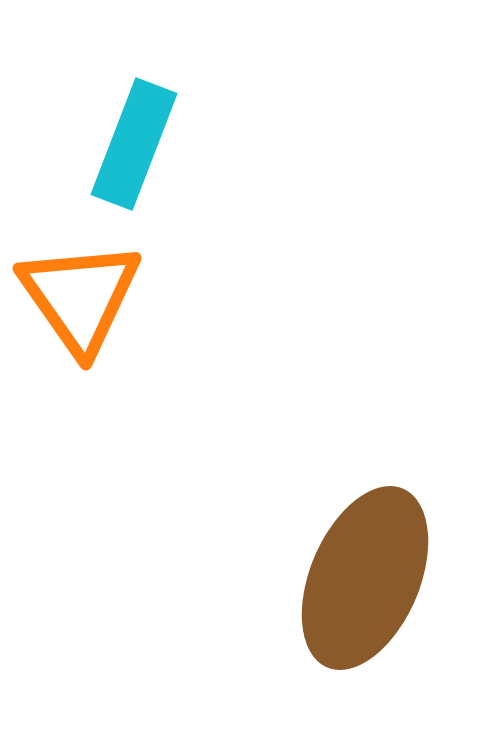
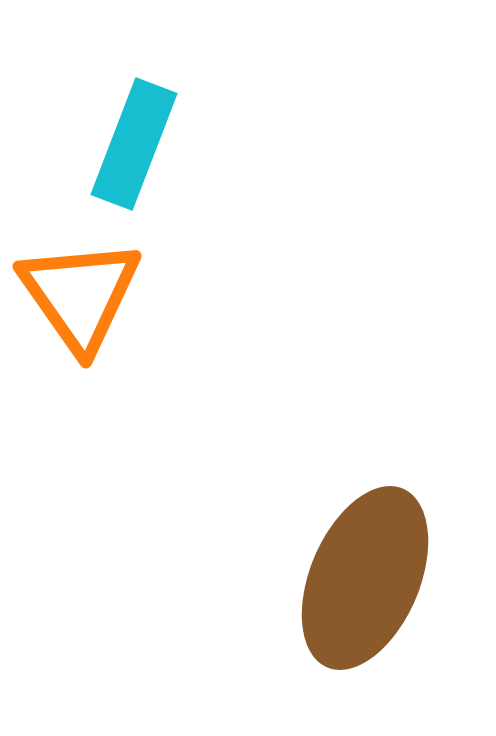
orange triangle: moved 2 px up
